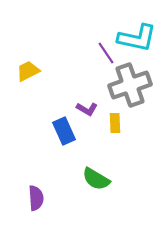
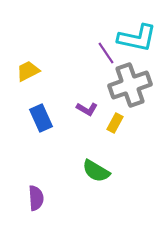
yellow rectangle: rotated 30 degrees clockwise
blue rectangle: moved 23 px left, 13 px up
green semicircle: moved 8 px up
